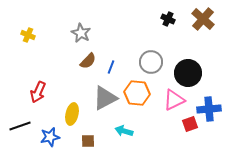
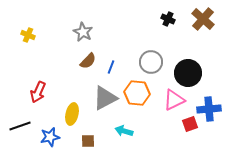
gray star: moved 2 px right, 1 px up
